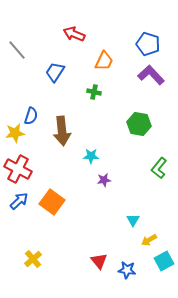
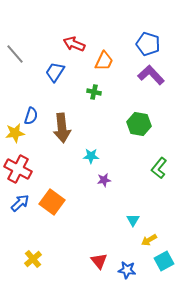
red arrow: moved 10 px down
gray line: moved 2 px left, 4 px down
brown arrow: moved 3 px up
blue arrow: moved 1 px right, 2 px down
